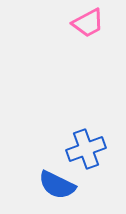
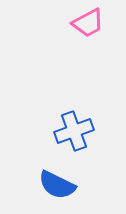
blue cross: moved 12 px left, 18 px up
